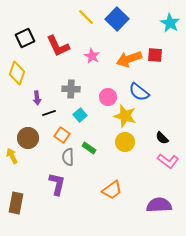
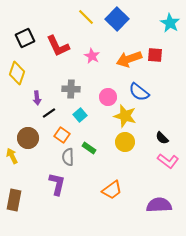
black line: rotated 16 degrees counterclockwise
brown rectangle: moved 2 px left, 3 px up
